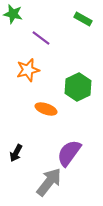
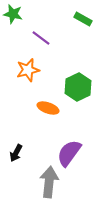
orange ellipse: moved 2 px right, 1 px up
gray arrow: rotated 32 degrees counterclockwise
